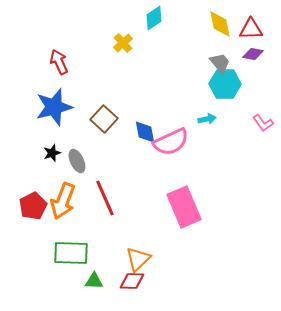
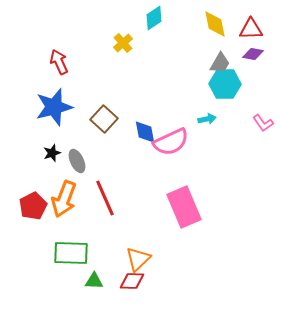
yellow diamond: moved 5 px left
gray trapezoid: rotated 70 degrees clockwise
orange arrow: moved 1 px right, 2 px up
